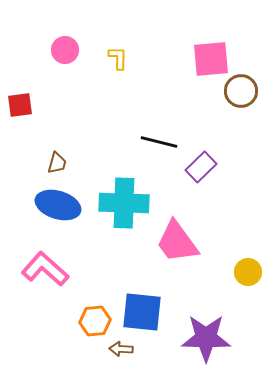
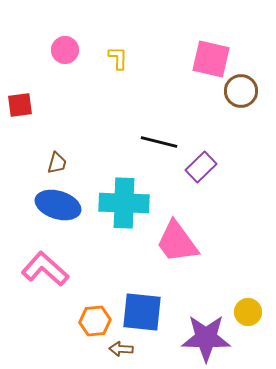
pink square: rotated 18 degrees clockwise
yellow circle: moved 40 px down
